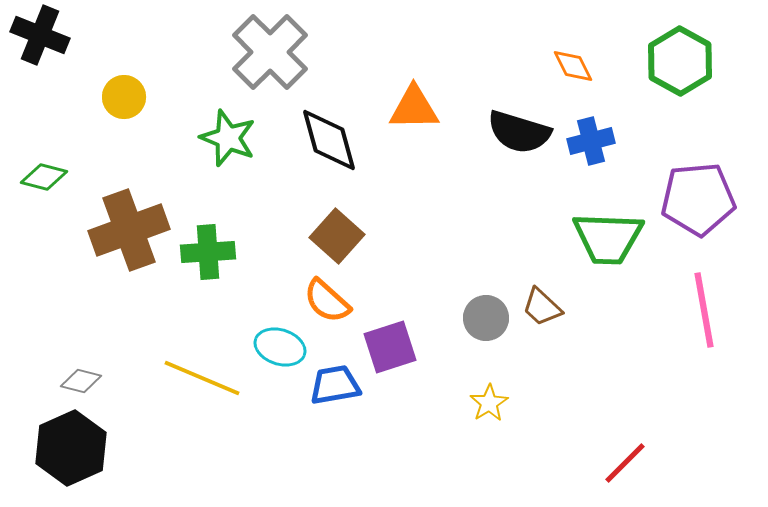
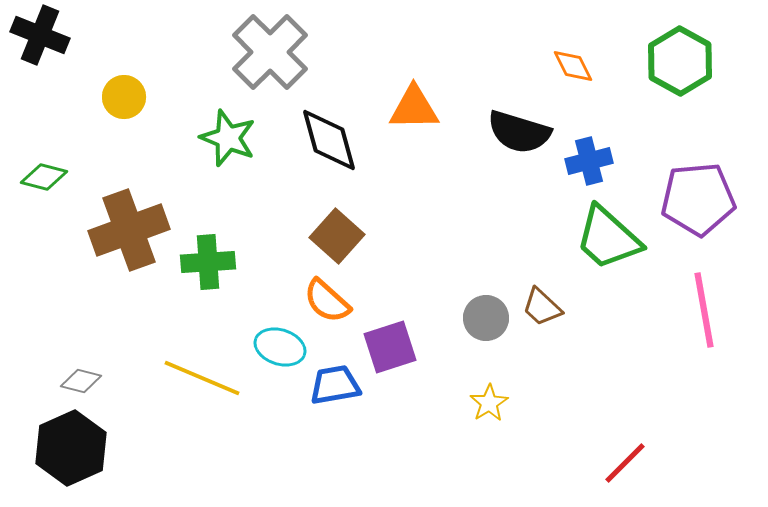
blue cross: moved 2 px left, 20 px down
green trapezoid: rotated 40 degrees clockwise
green cross: moved 10 px down
